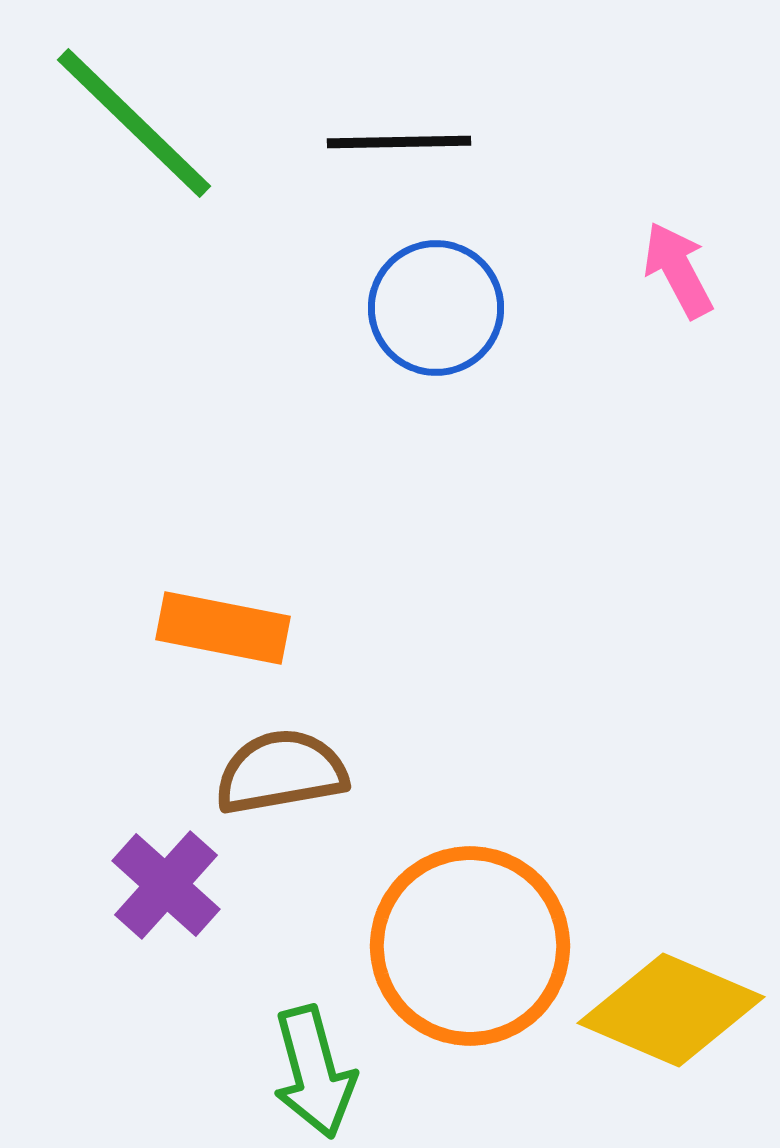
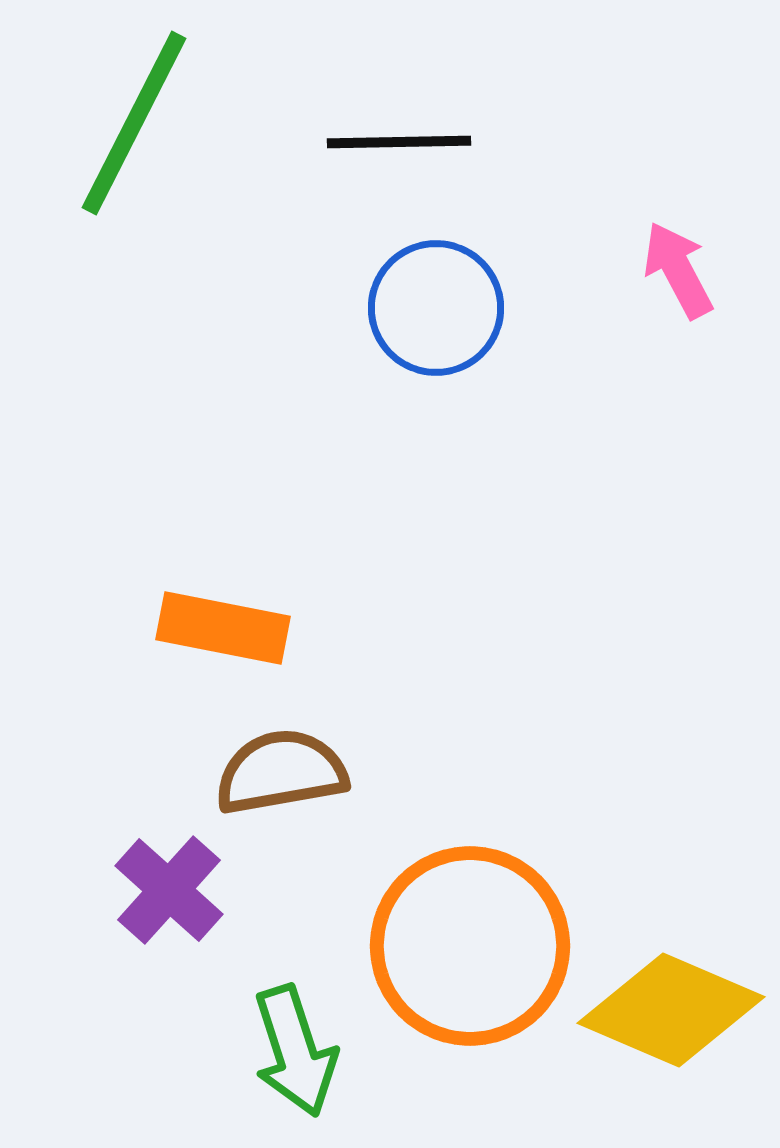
green line: rotated 73 degrees clockwise
purple cross: moved 3 px right, 5 px down
green arrow: moved 19 px left, 21 px up; rotated 3 degrees counterclockwise
